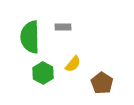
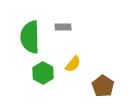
brown pentagon: moved 1 px right, 3 px down
